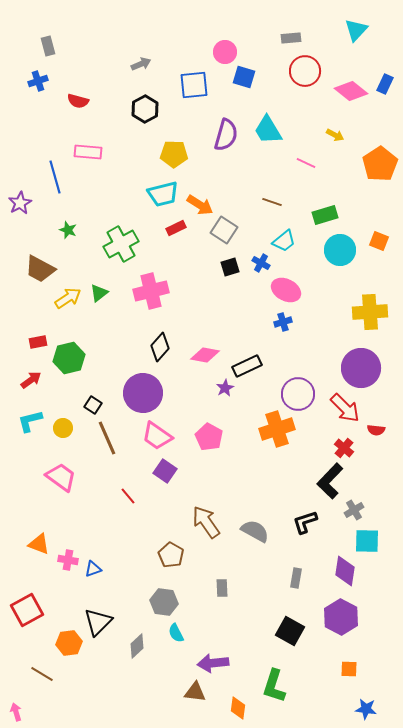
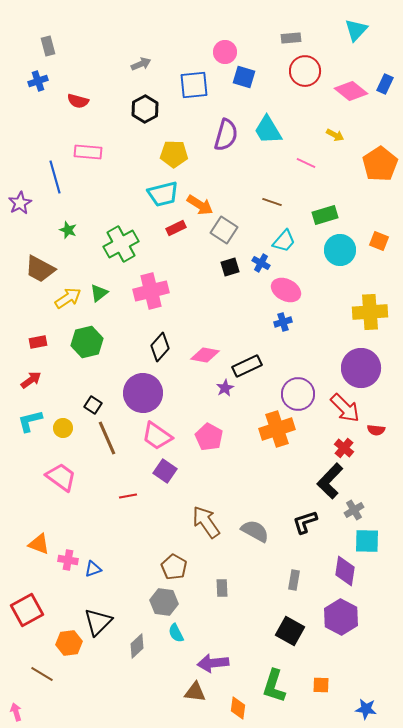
cyan trapezoid at (284, 241): rotated 10 degrees counterclockwise
green hexagon at (69, 358): moved 18 px right, 16 px up
red line at (128, 496): rotated 60 degrees counterclockwise
brown pentagon at (171, 555): moved 3 px right, 12 px down
gray rectangle at (296, 578): moved 2 px left, 2 px down
orange square at (349, 669): moved 28 px left, 16 px down
